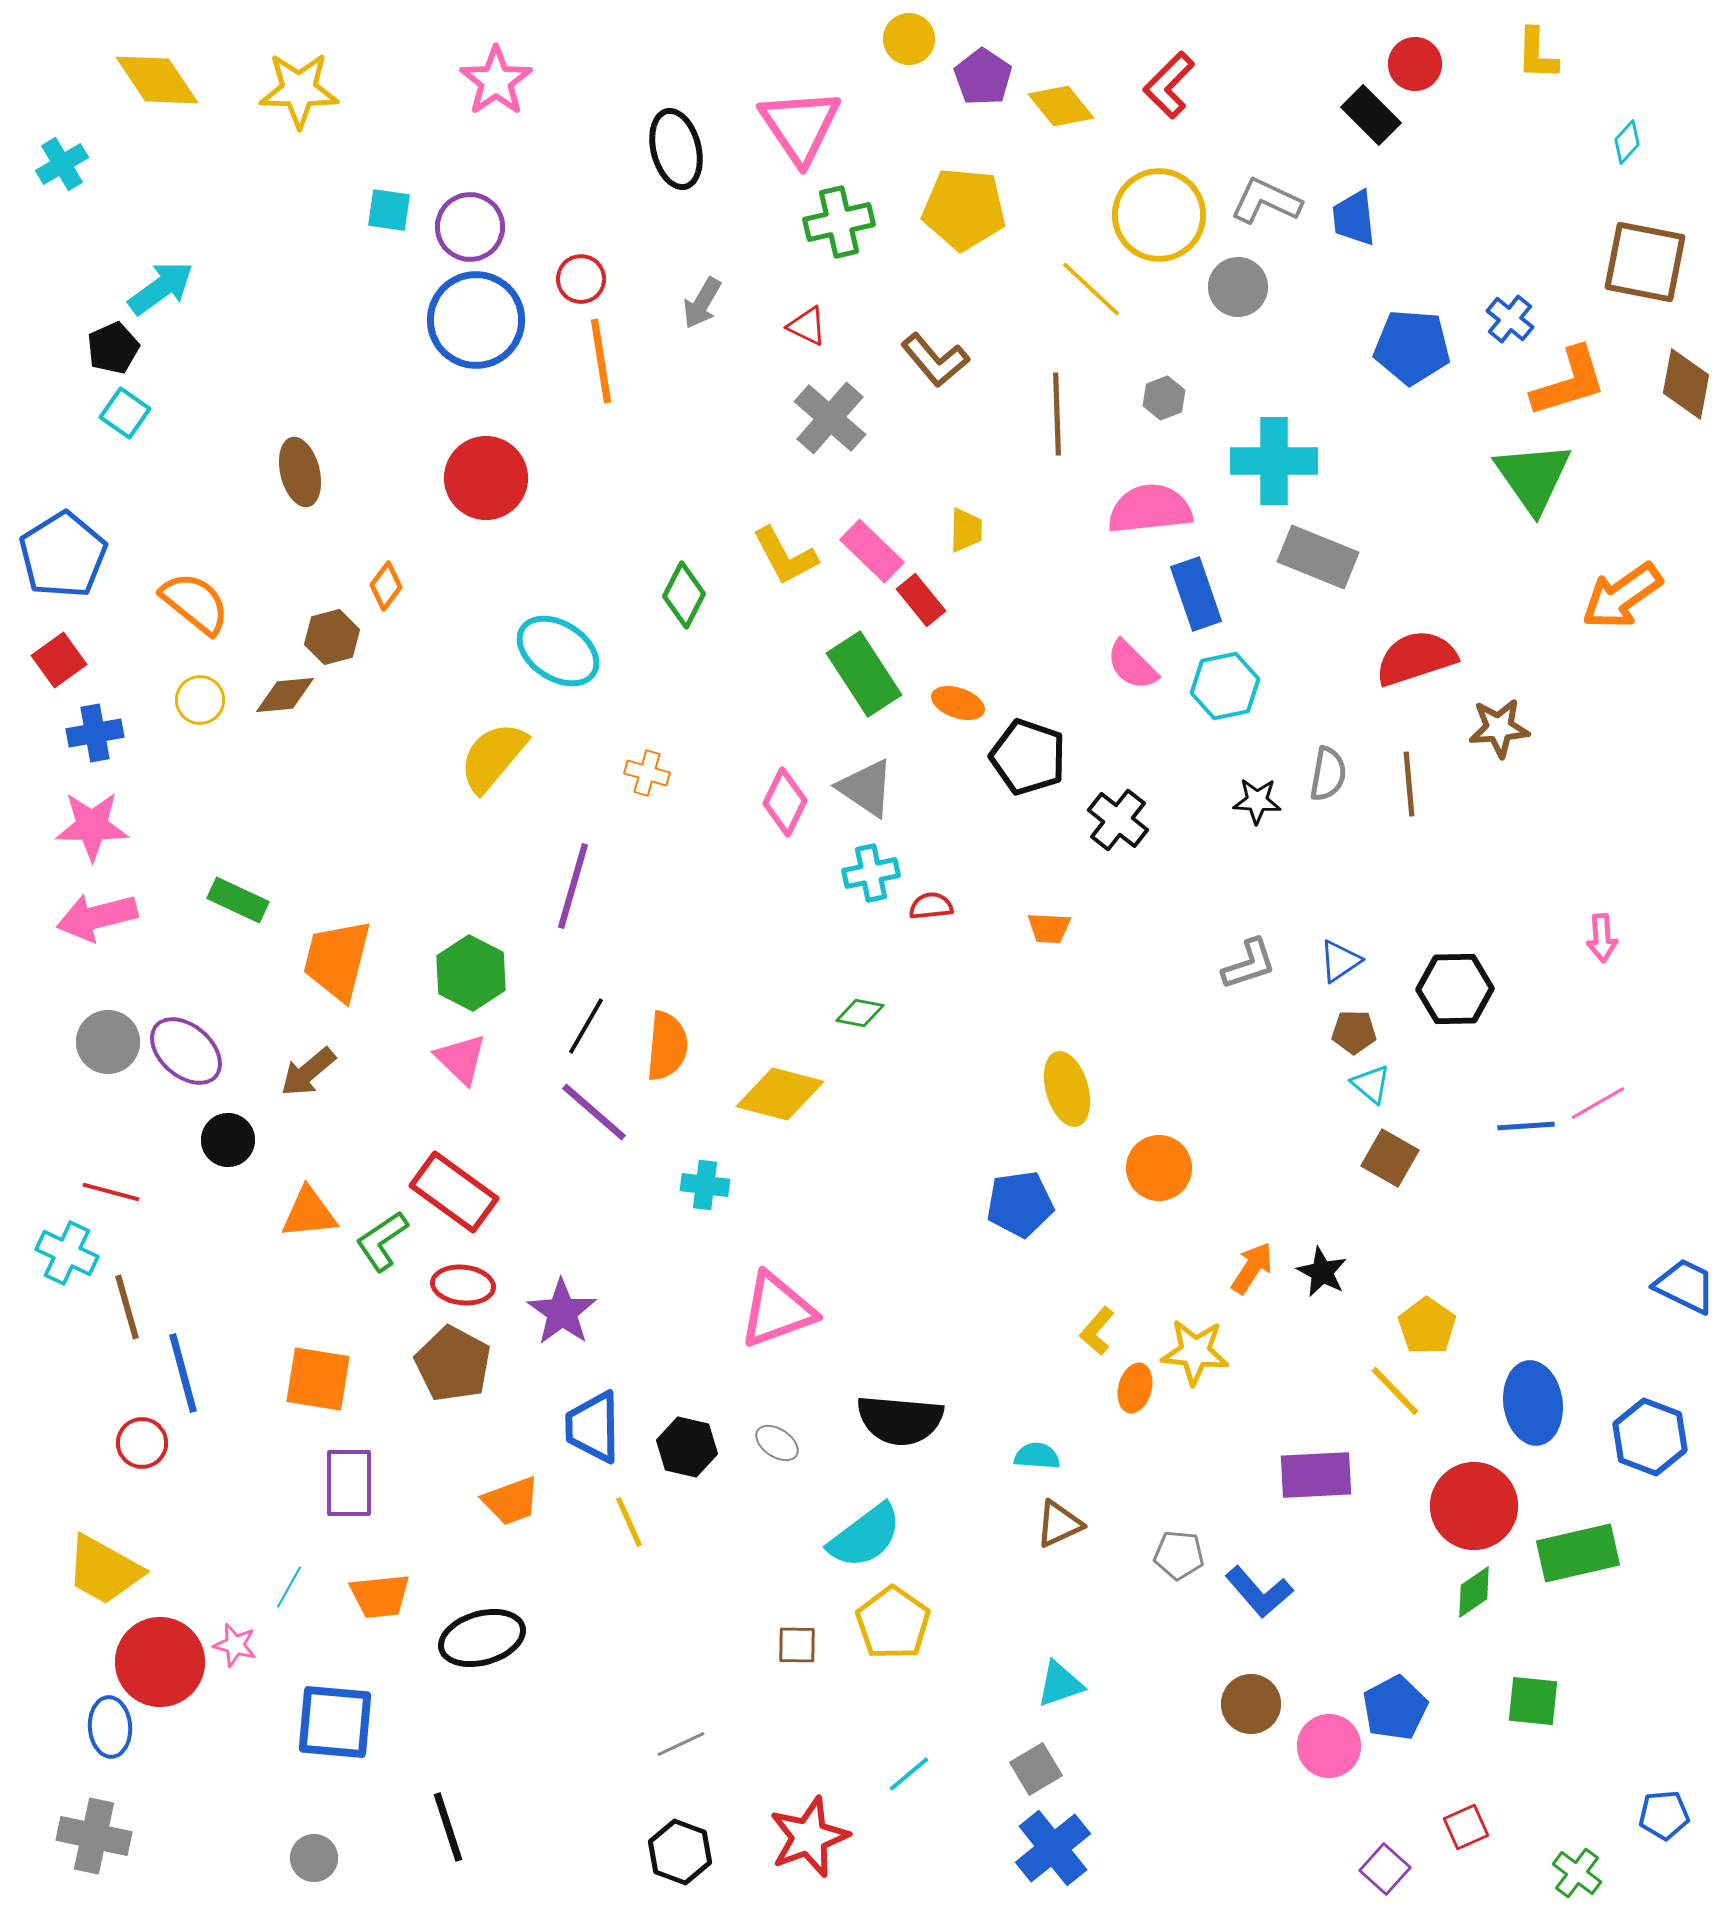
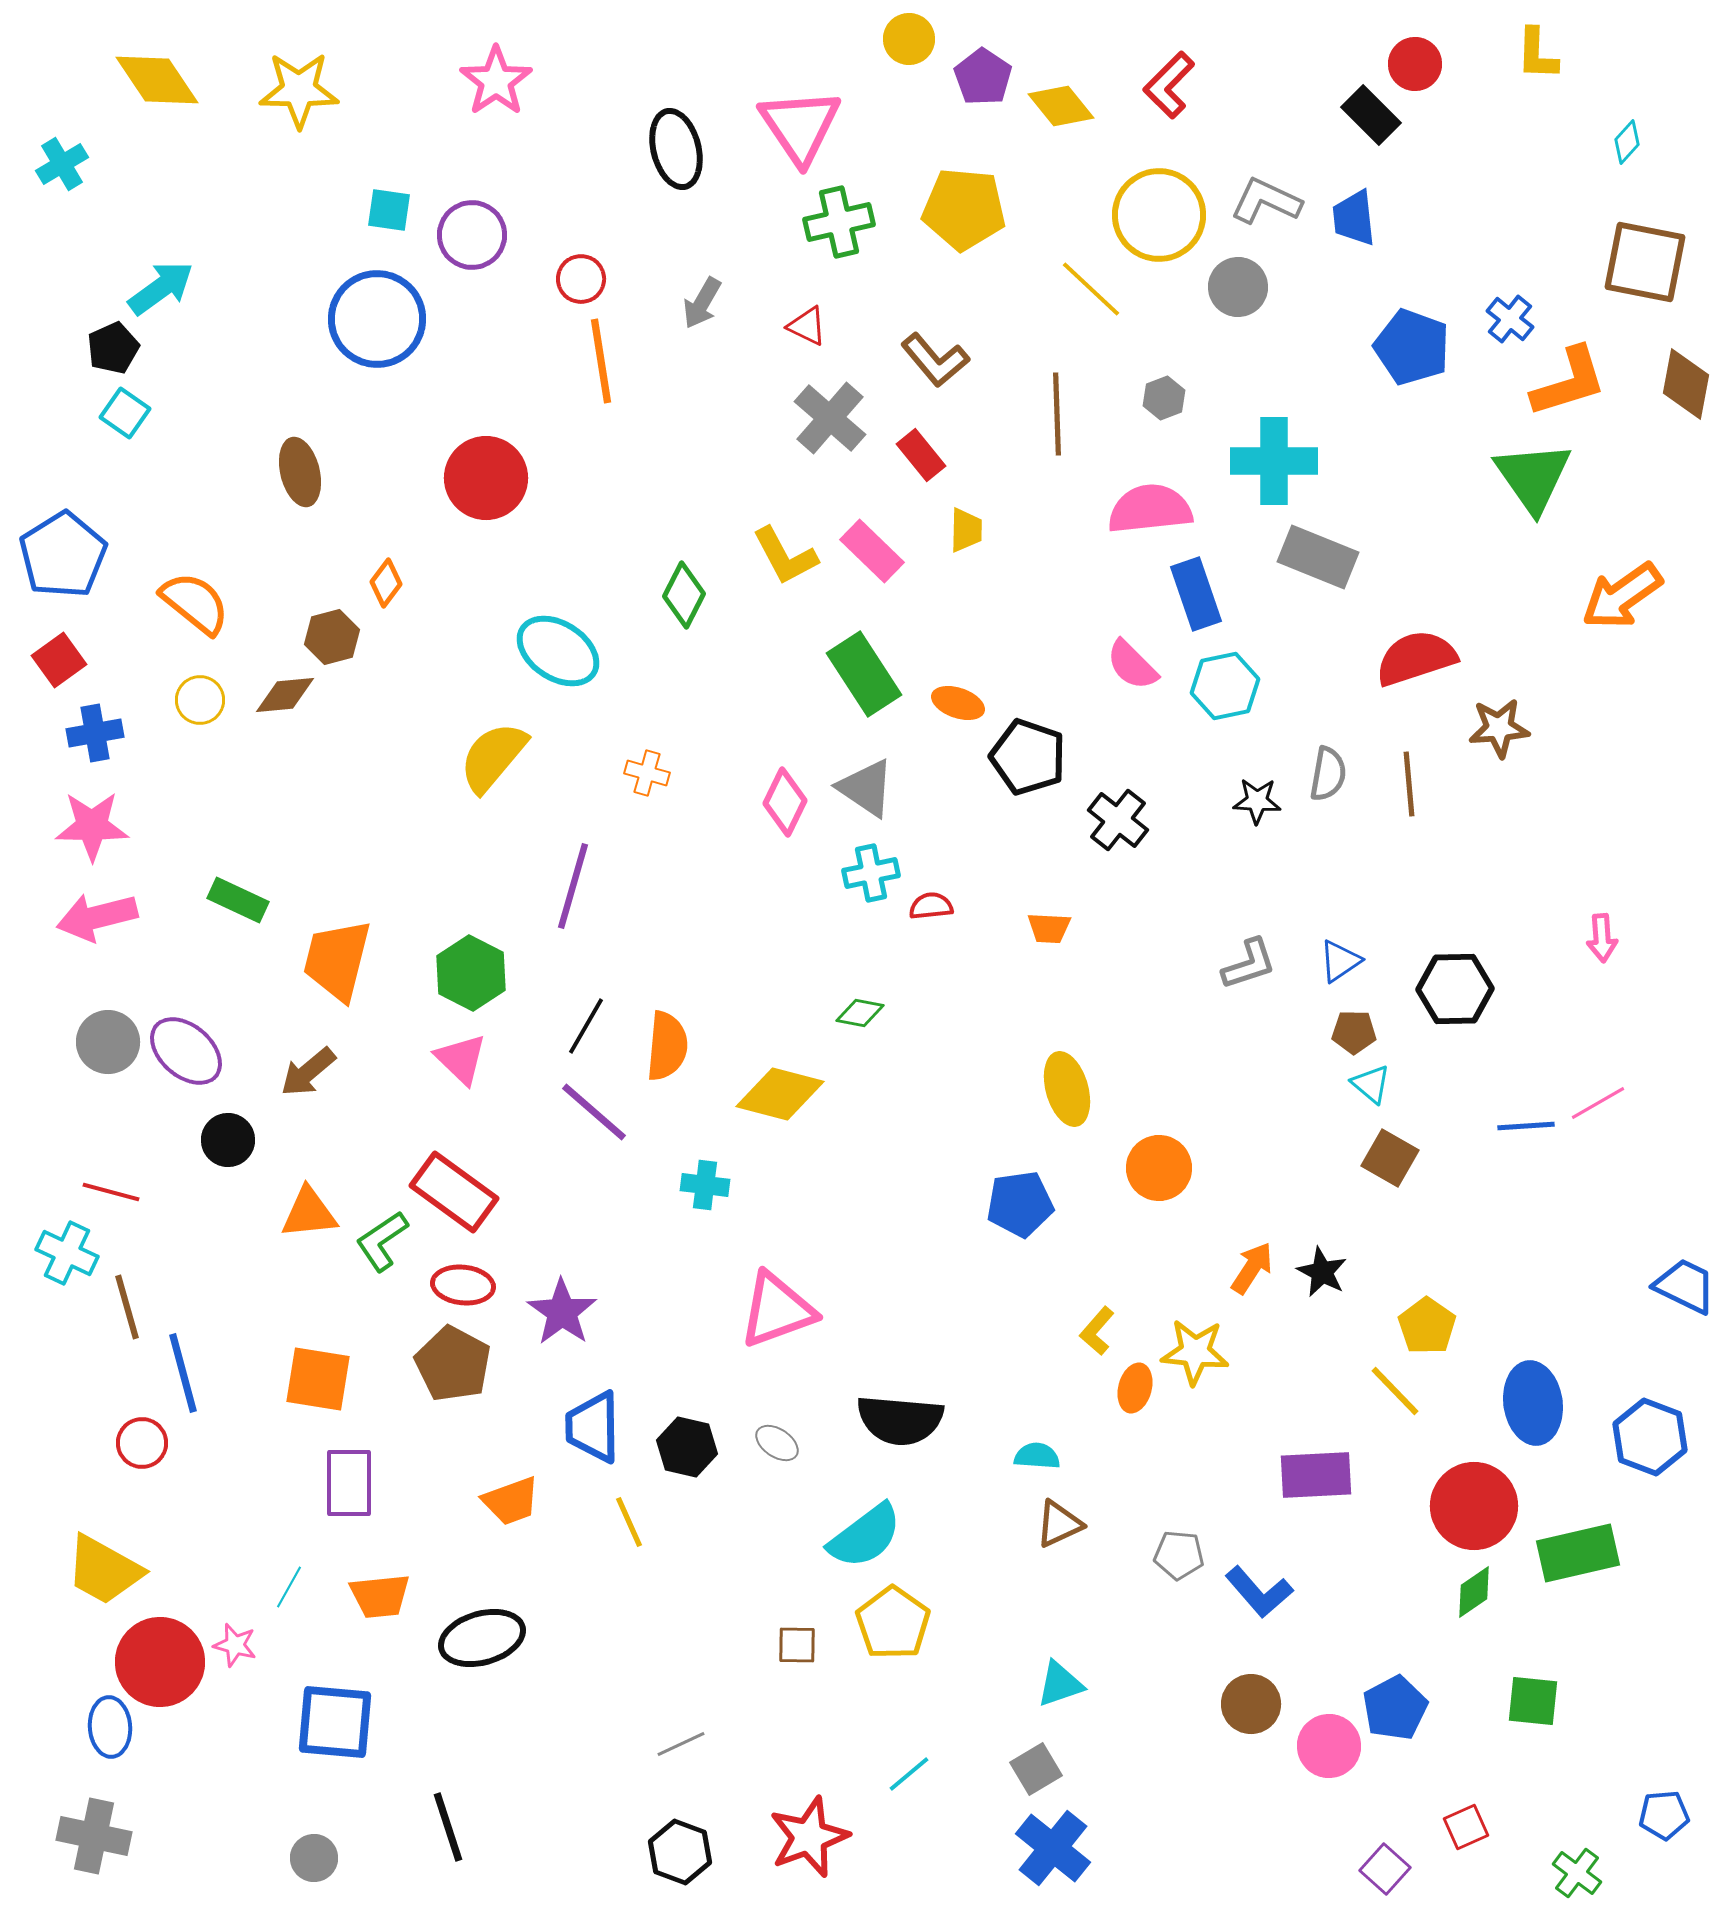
purple circle at (470, 227): moved 2 px right, 8 px down
blue circle at (476, 320): moved 99 px left, 1 px up
blue pentagon at (1412, 347): rotated 16 degrees clockwise
orange diamond at (386, 586): moved 3 px up
red rectangle at (921, 600): moved 145 px up
blue cross at (1053, 1848): rotated 12 degrees counterclockwise
